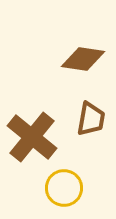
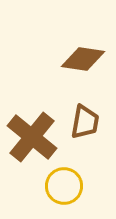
brown trapezoid: moved 6 px left, 3 px down
yellow circle: moved 2 px up
